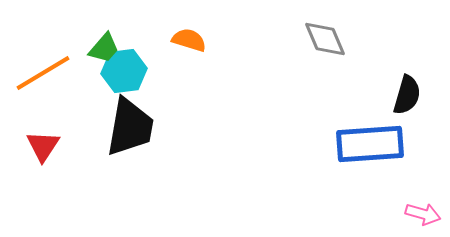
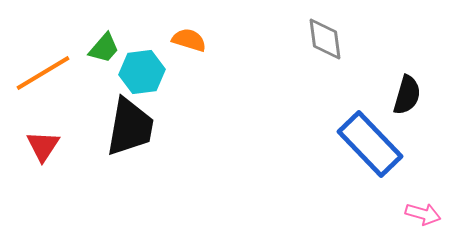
gray diamond: rotated 15 degrees clockwise
cyan hexagon: moved 18 px right, 1 px down
blue rectangle: rotated 50 degrees clockwise
